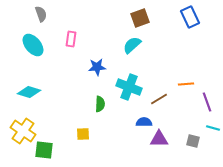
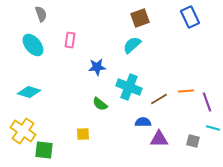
pink rectangle: moved 1 px left, 1 px down
orange line: moved 7 px down
green semicircle: rotated 126 degrees clockwise
blue semicircle: moved 1 px left
